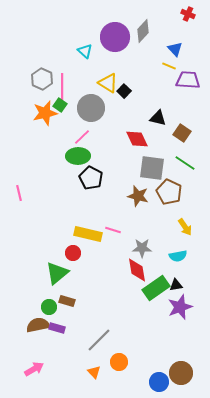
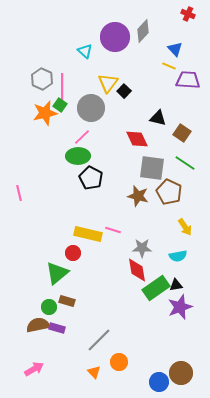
yellow triangle at (108, 83): rotated 35 degrees clockwise
